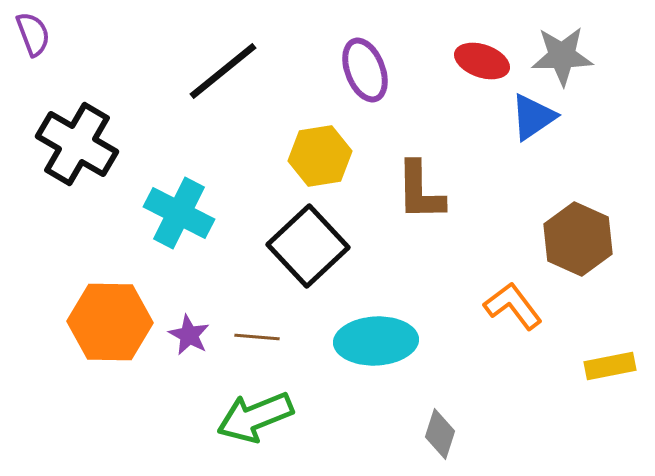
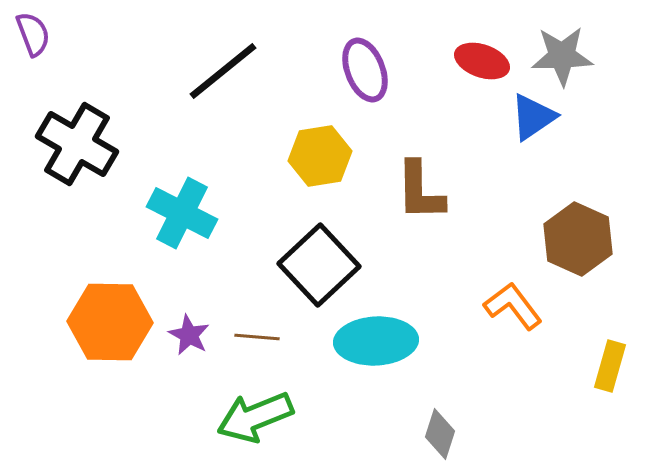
cyan cross: moved 3 px right
black square: moved 11 px right, 19 px down
yellow rectangle: rotated 63 degrees counterclockwise
